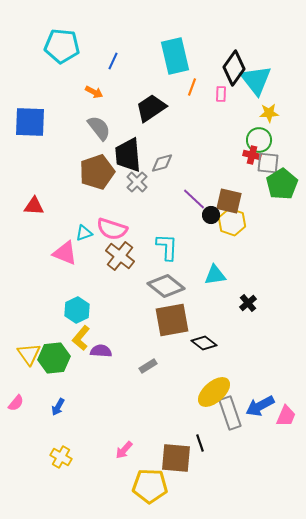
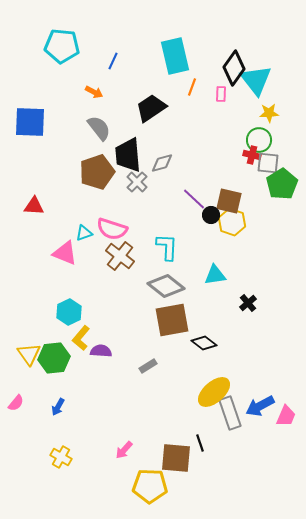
cyan hexagon at (77, 310): moved 8 px left, 2 px down
